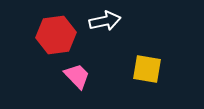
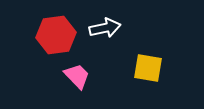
white arrow: moved 7 px down
yellow square: moved 1 px right, 1 px up
